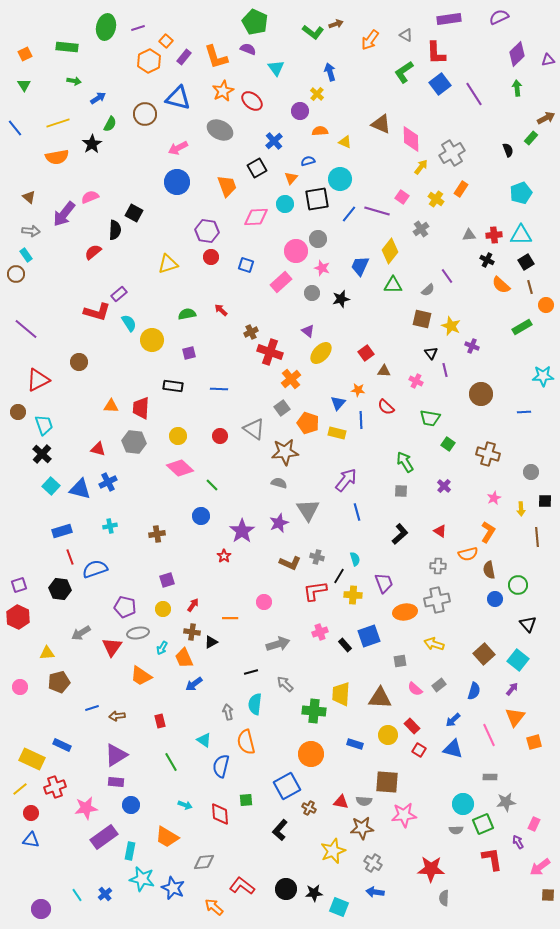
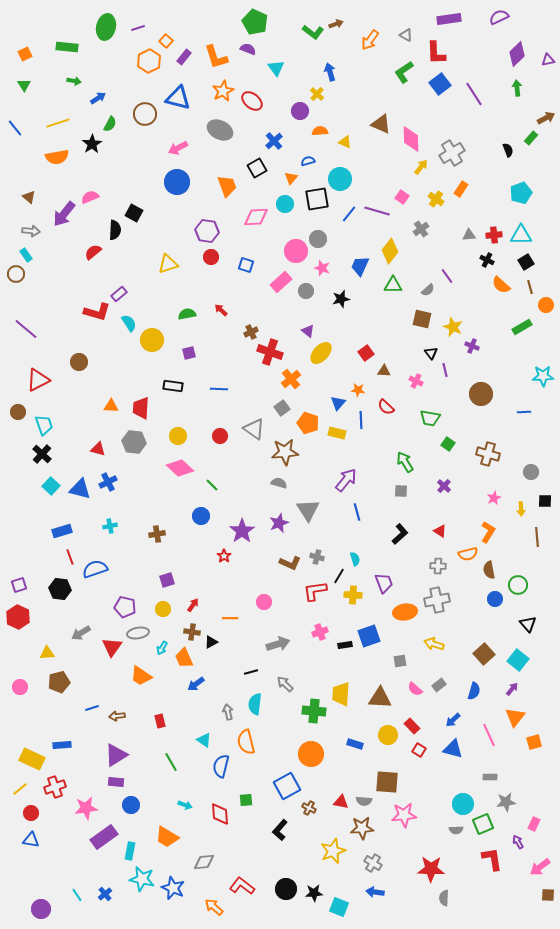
gray circle at (312, 293): moved 6 px left, 2 px up
yellow star at (451, 326): moved 2 px right, 1 px down
black rectangle at (345, 645): rotated 56 degrees counterclockwise
blue arrow at (194, 684): moved 2 px right
blue rectangle at (62, 745): rotated 30 degrees counterclockwise
